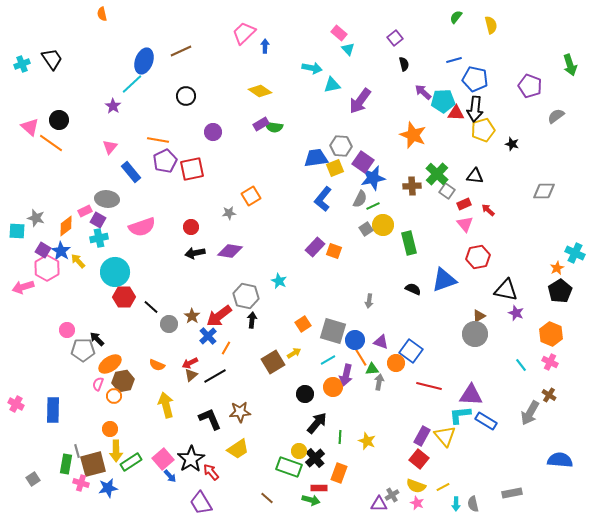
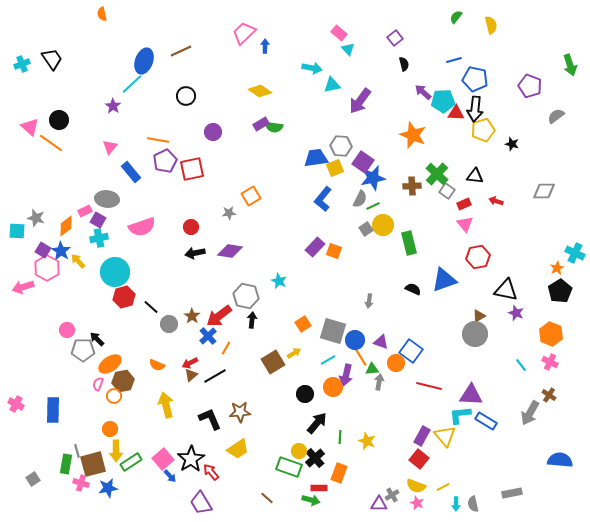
red arrow at (488, 210): moved 8 px right, 9 px up; rotated 24 degrees counterclockwise
red hexagon at (124, 297): rotated 15 degrees counterclockwise
